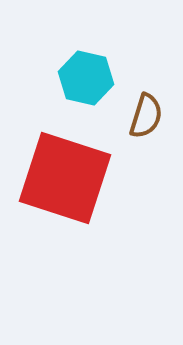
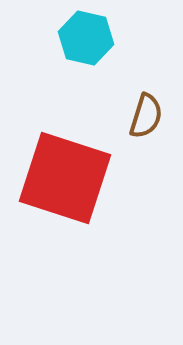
cyan hexagon: moved 40 px up
